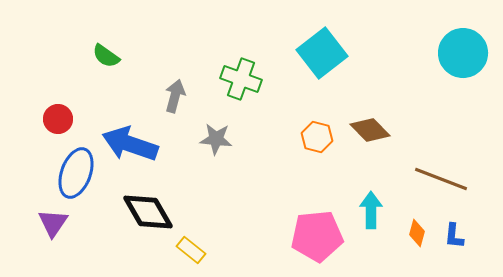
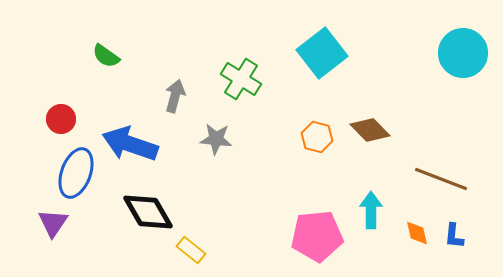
green cross: rotated 12 degrees clockwise
red circle: moved 3 px right
orange diamond: rotated 28 degrees counterclockwise
